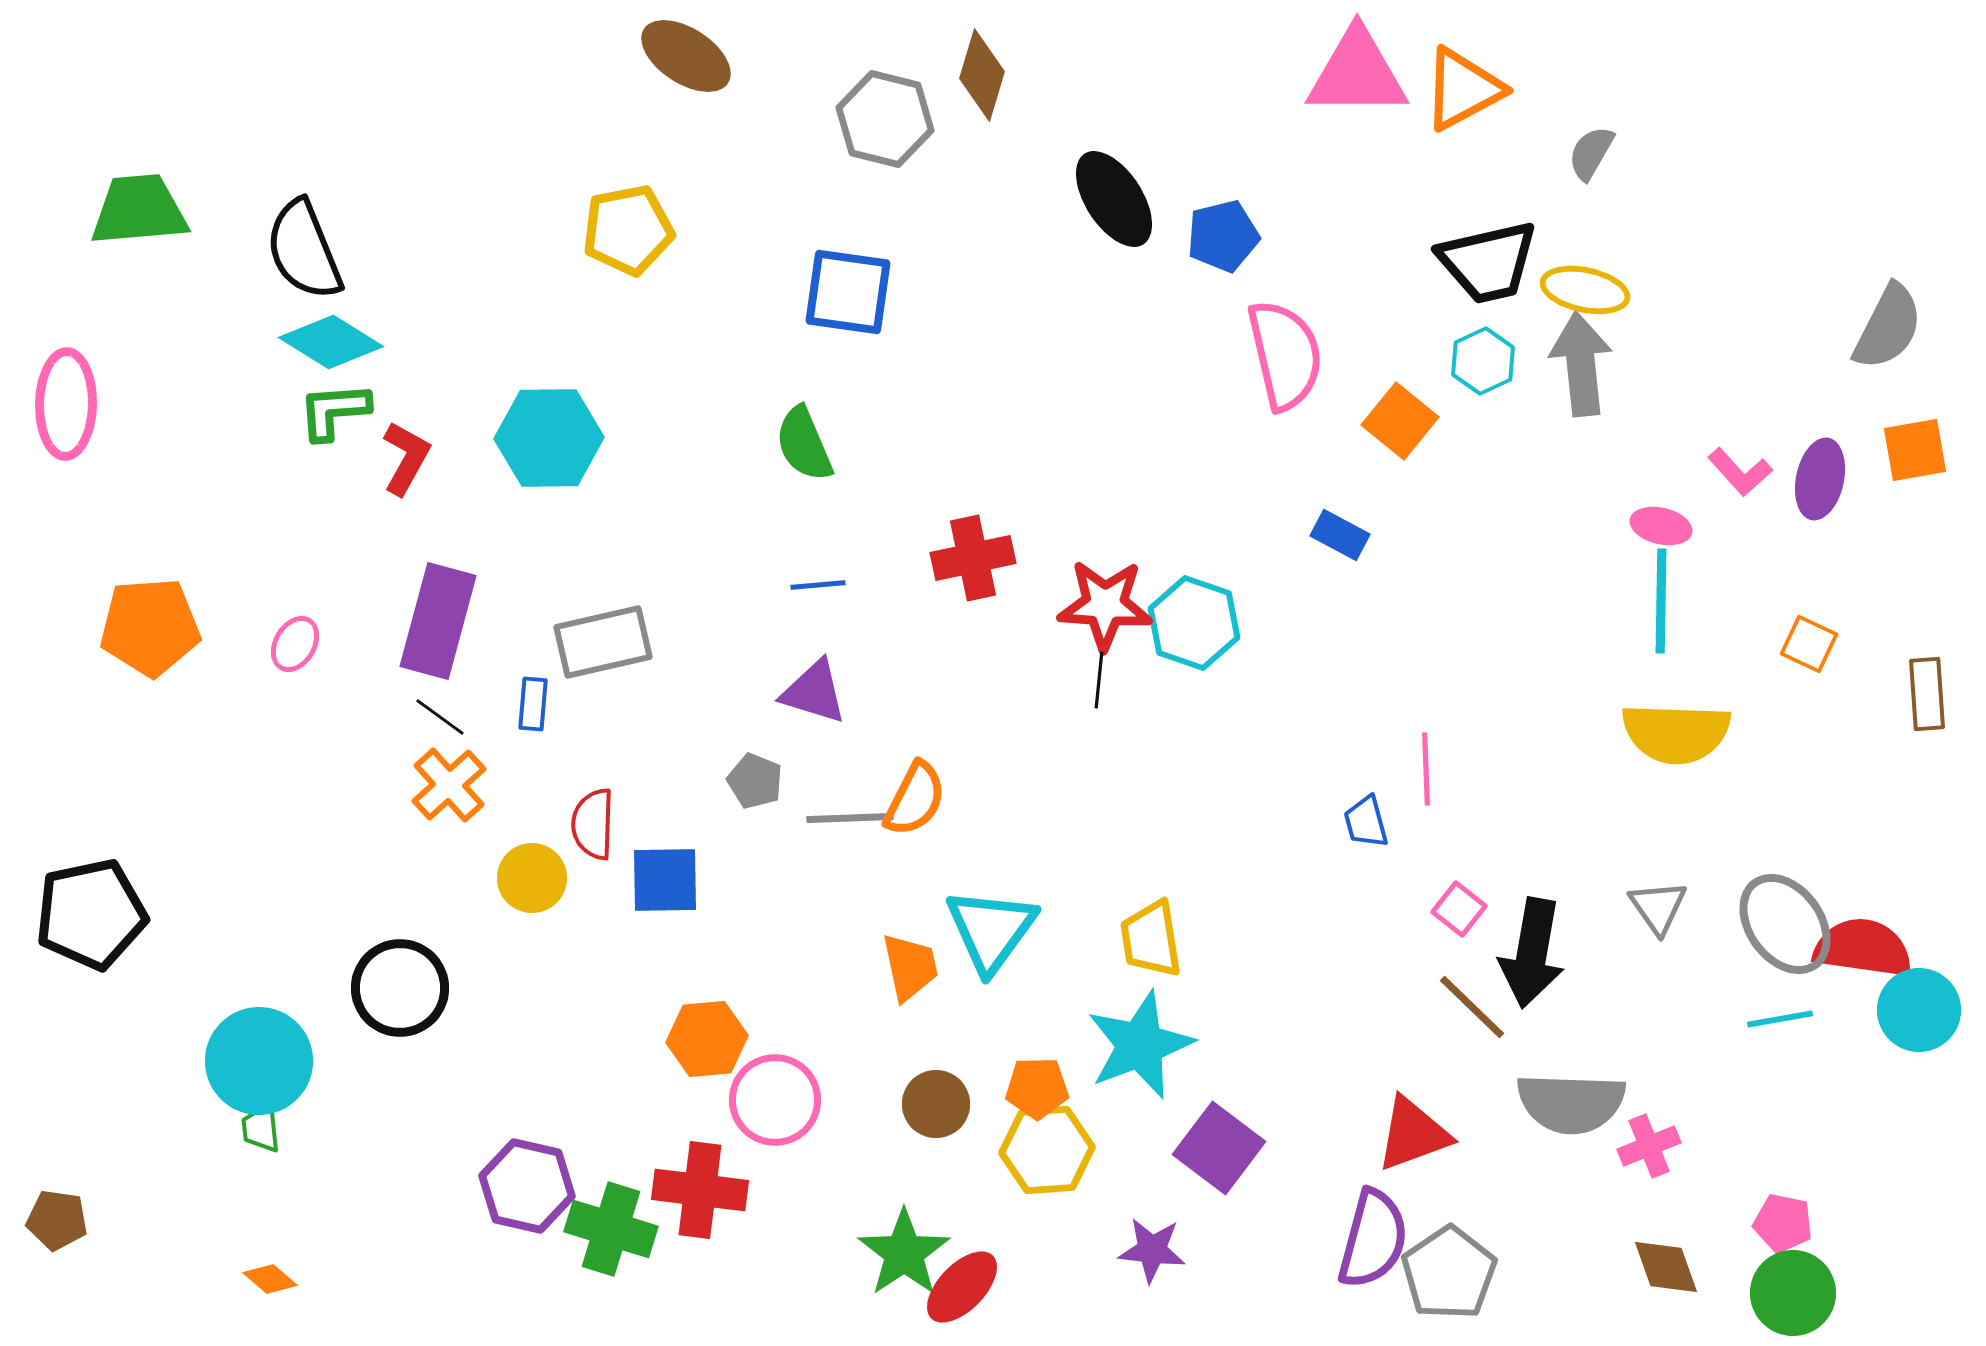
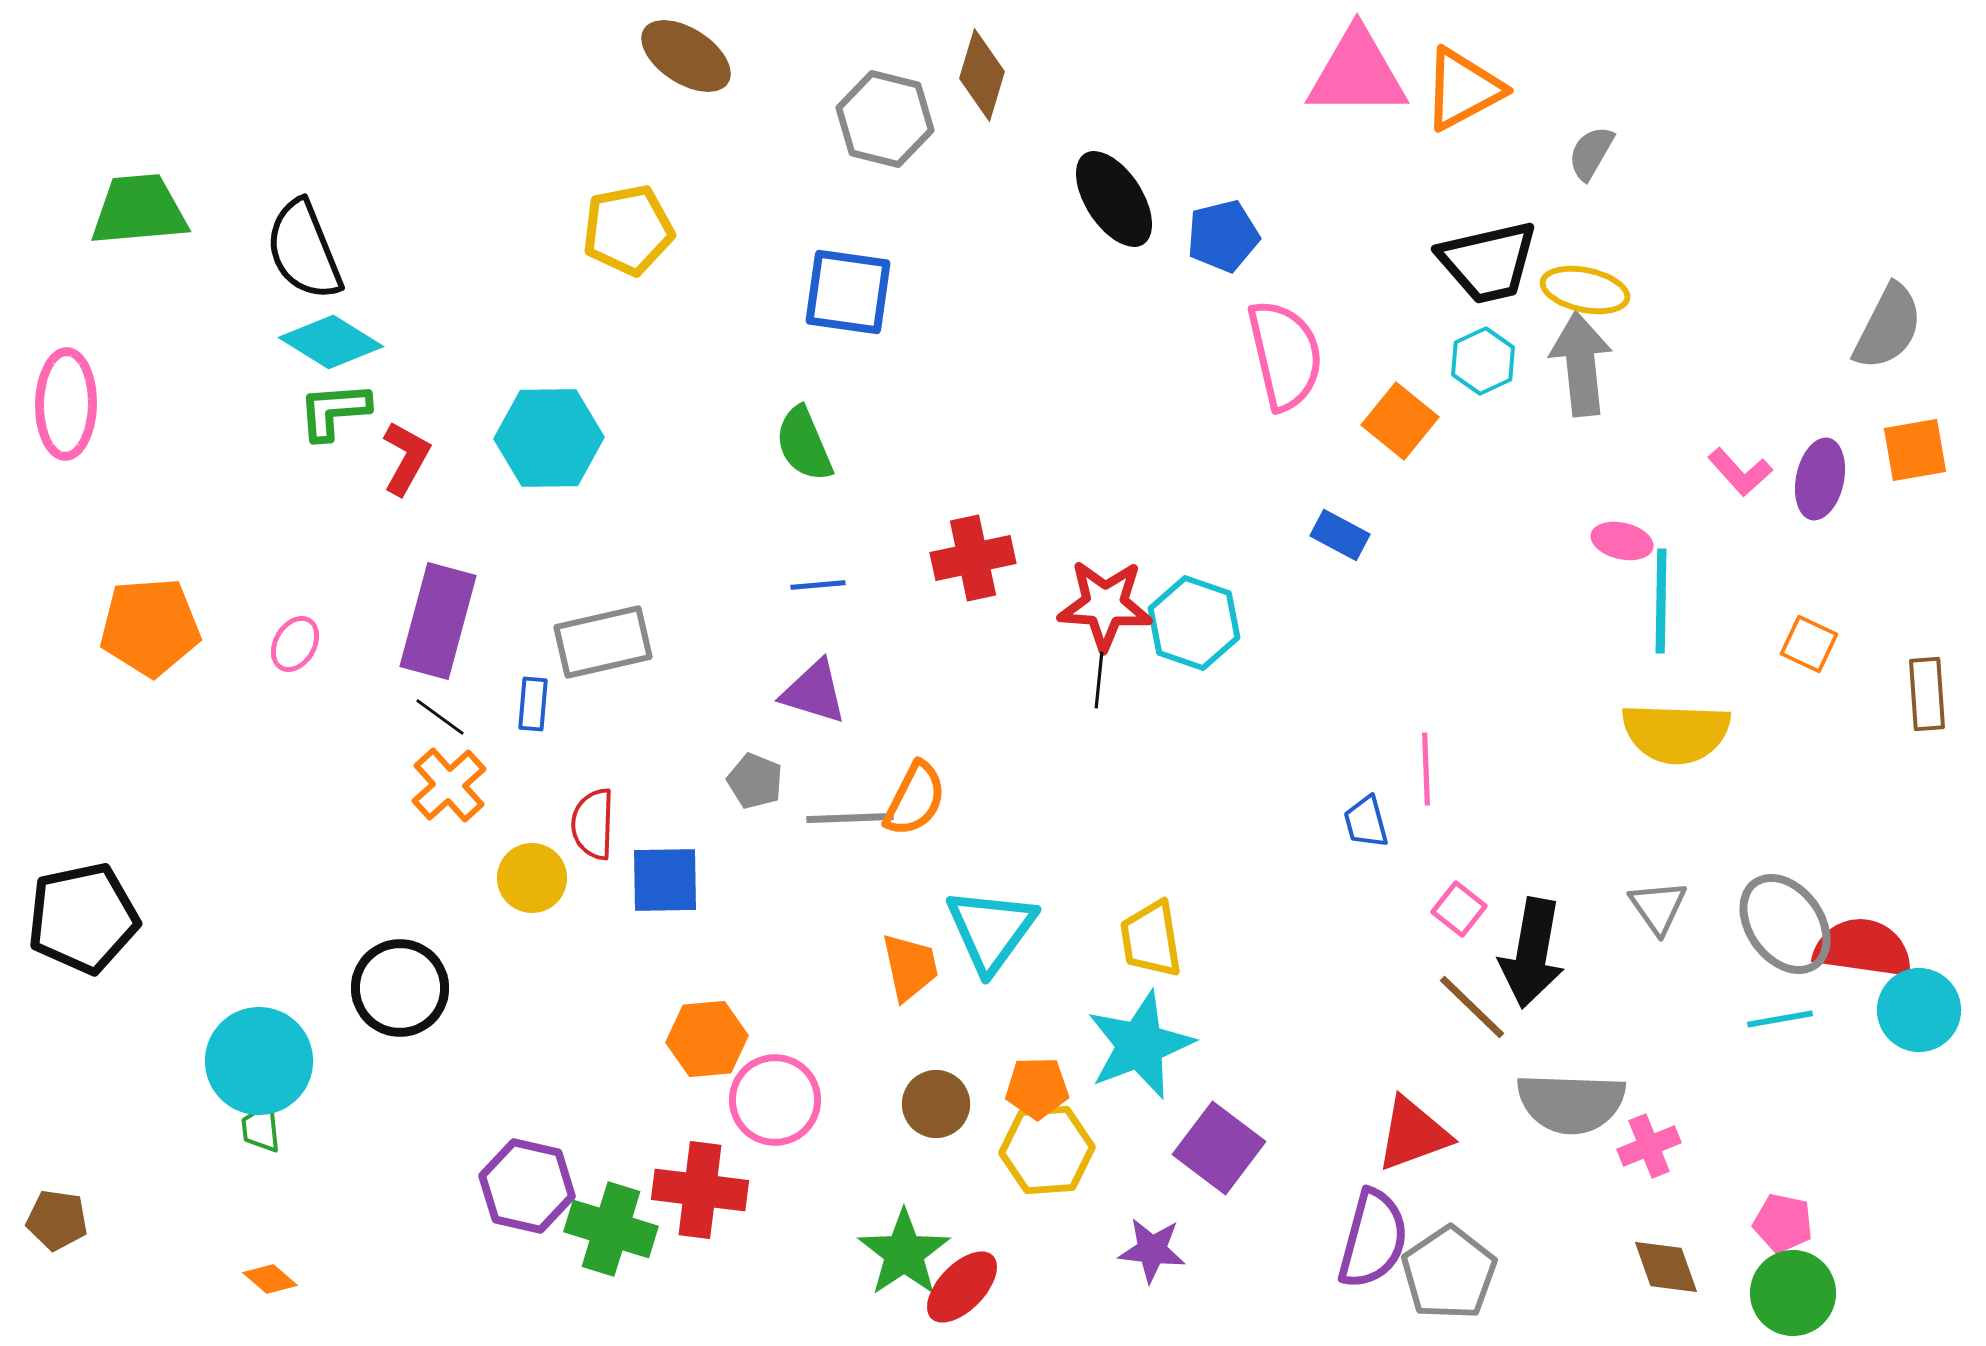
pink ellipse at (1661, 526): moved 39 px left, 15 px down
black pentagon at (91, 914): moved 8 px left, 4 px down
